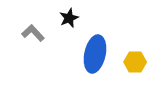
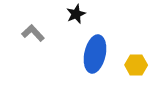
black star: moved 7 px right, 4 px up
yellow hexagon: moved 1 px right, 3 px down
